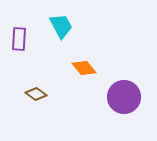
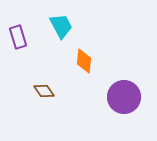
purple rectangle: moved 1 px left, 2 px up; rotated 20 degrees counterclockwise
orange diamond: moved 7 px up; rotated 45 degrees clockwise
brown diamond: moved 8 px right, 3 px up; rotated 20 degrees clockwise
